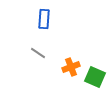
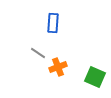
blue rectangle: moved 9 px right, 4 px down
orange cross: moved 13 px left
